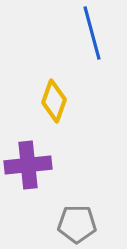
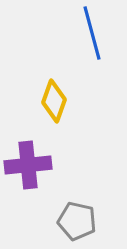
gray pentagon: moved 3 px up; rotated 12 degrees clockwise
